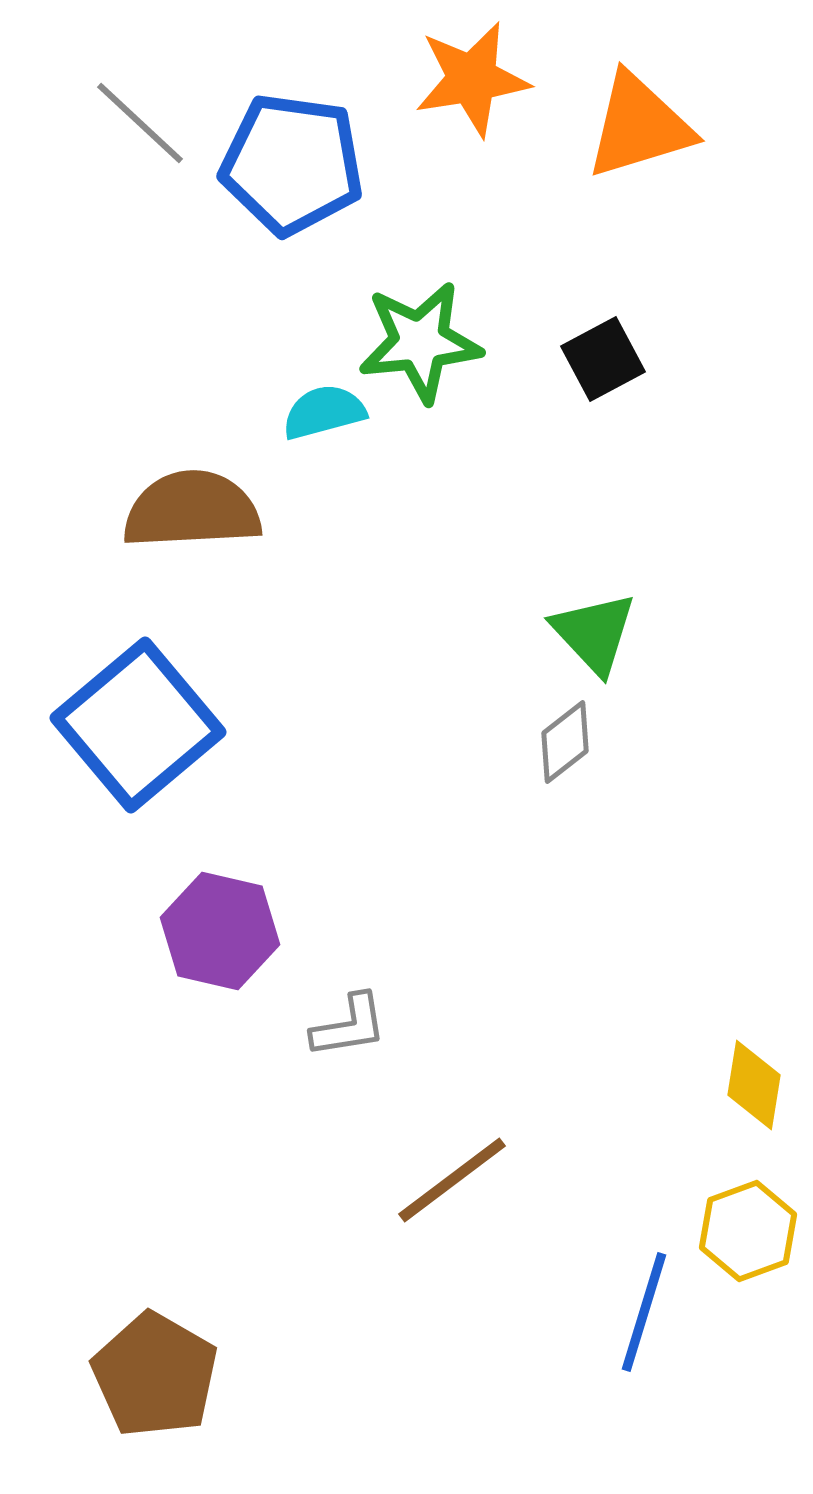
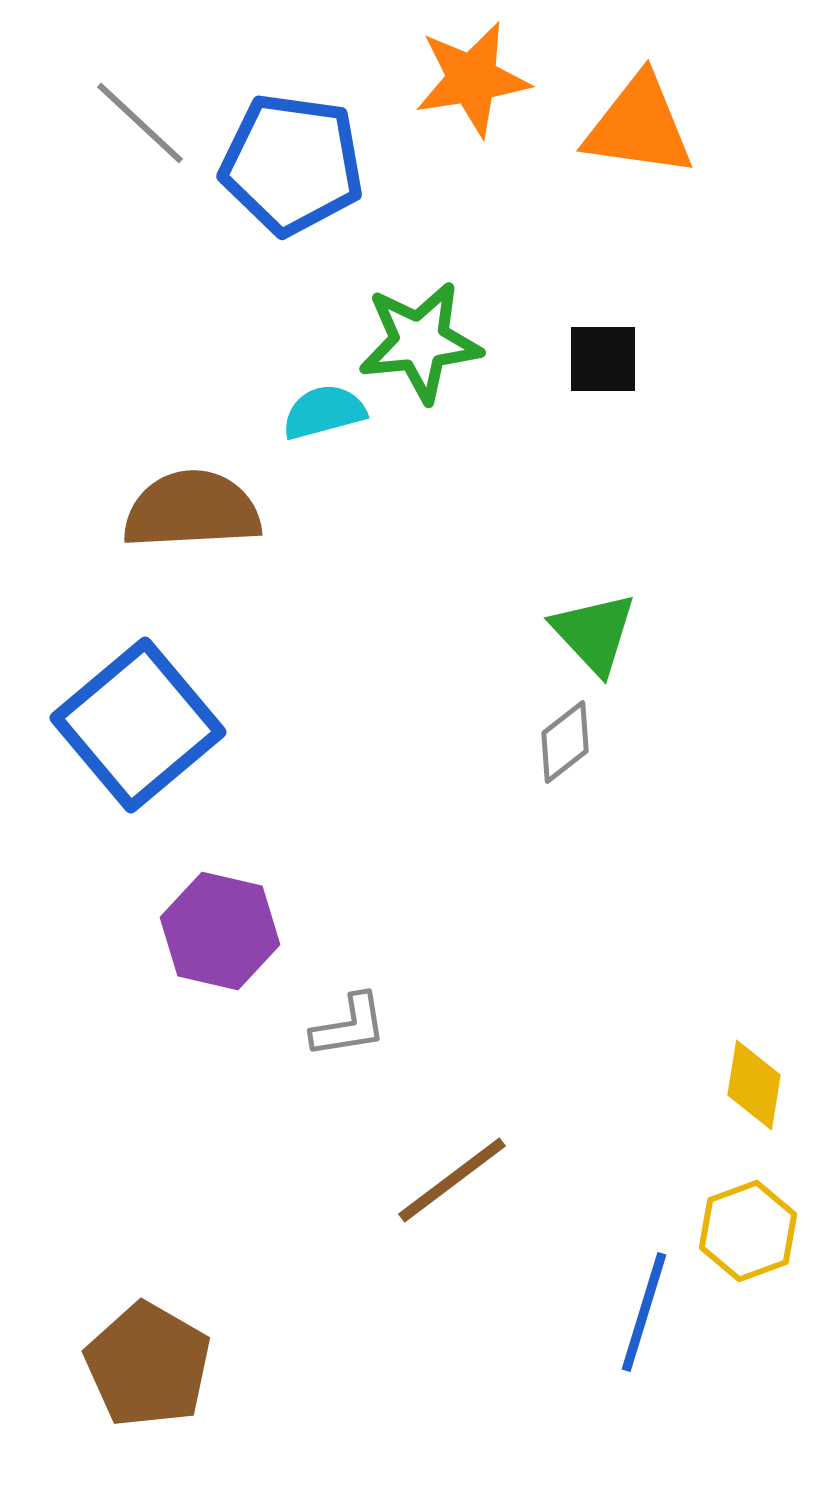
orange triangle: rotated 25 degrees clockwise
black square: rotated 28 degrees clockwise
brown pentagon: moved 7 px left, 10 px up
